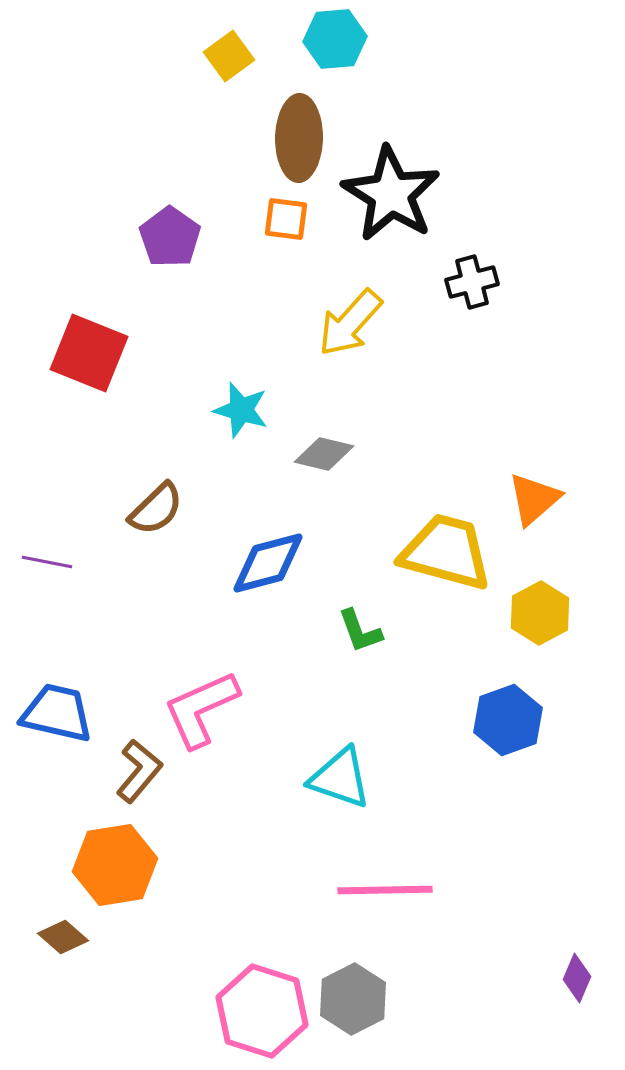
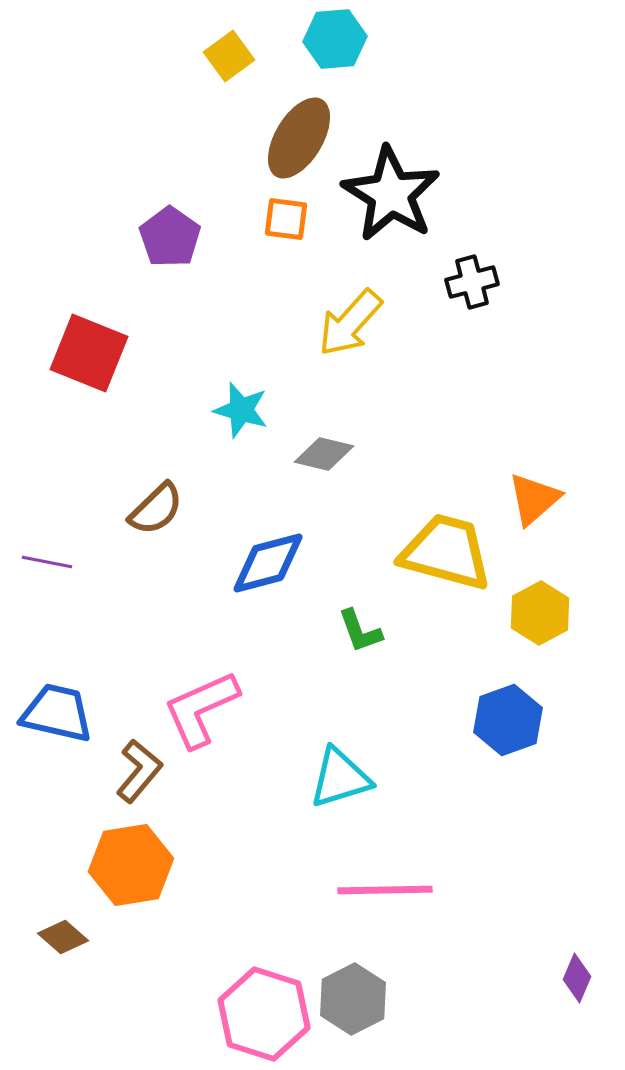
brown ellipse: rotated 30 degrees clockwise
cyan triangle: rotated 36 degrees counterclockwise
orange hexagon: moved 16 px right
pink hexagon: moved 2 px right, 3 px down
